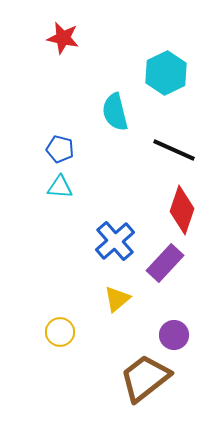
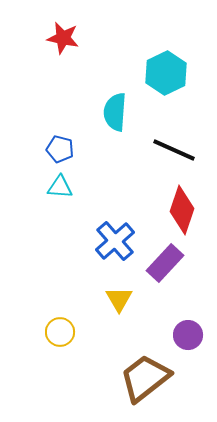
cyan semicircle: rotated 18 degrees clockwise
yellow triangle: moved 2 px right; rotated 20 degrees counterclockwise
purple circle: moved 14 px right
